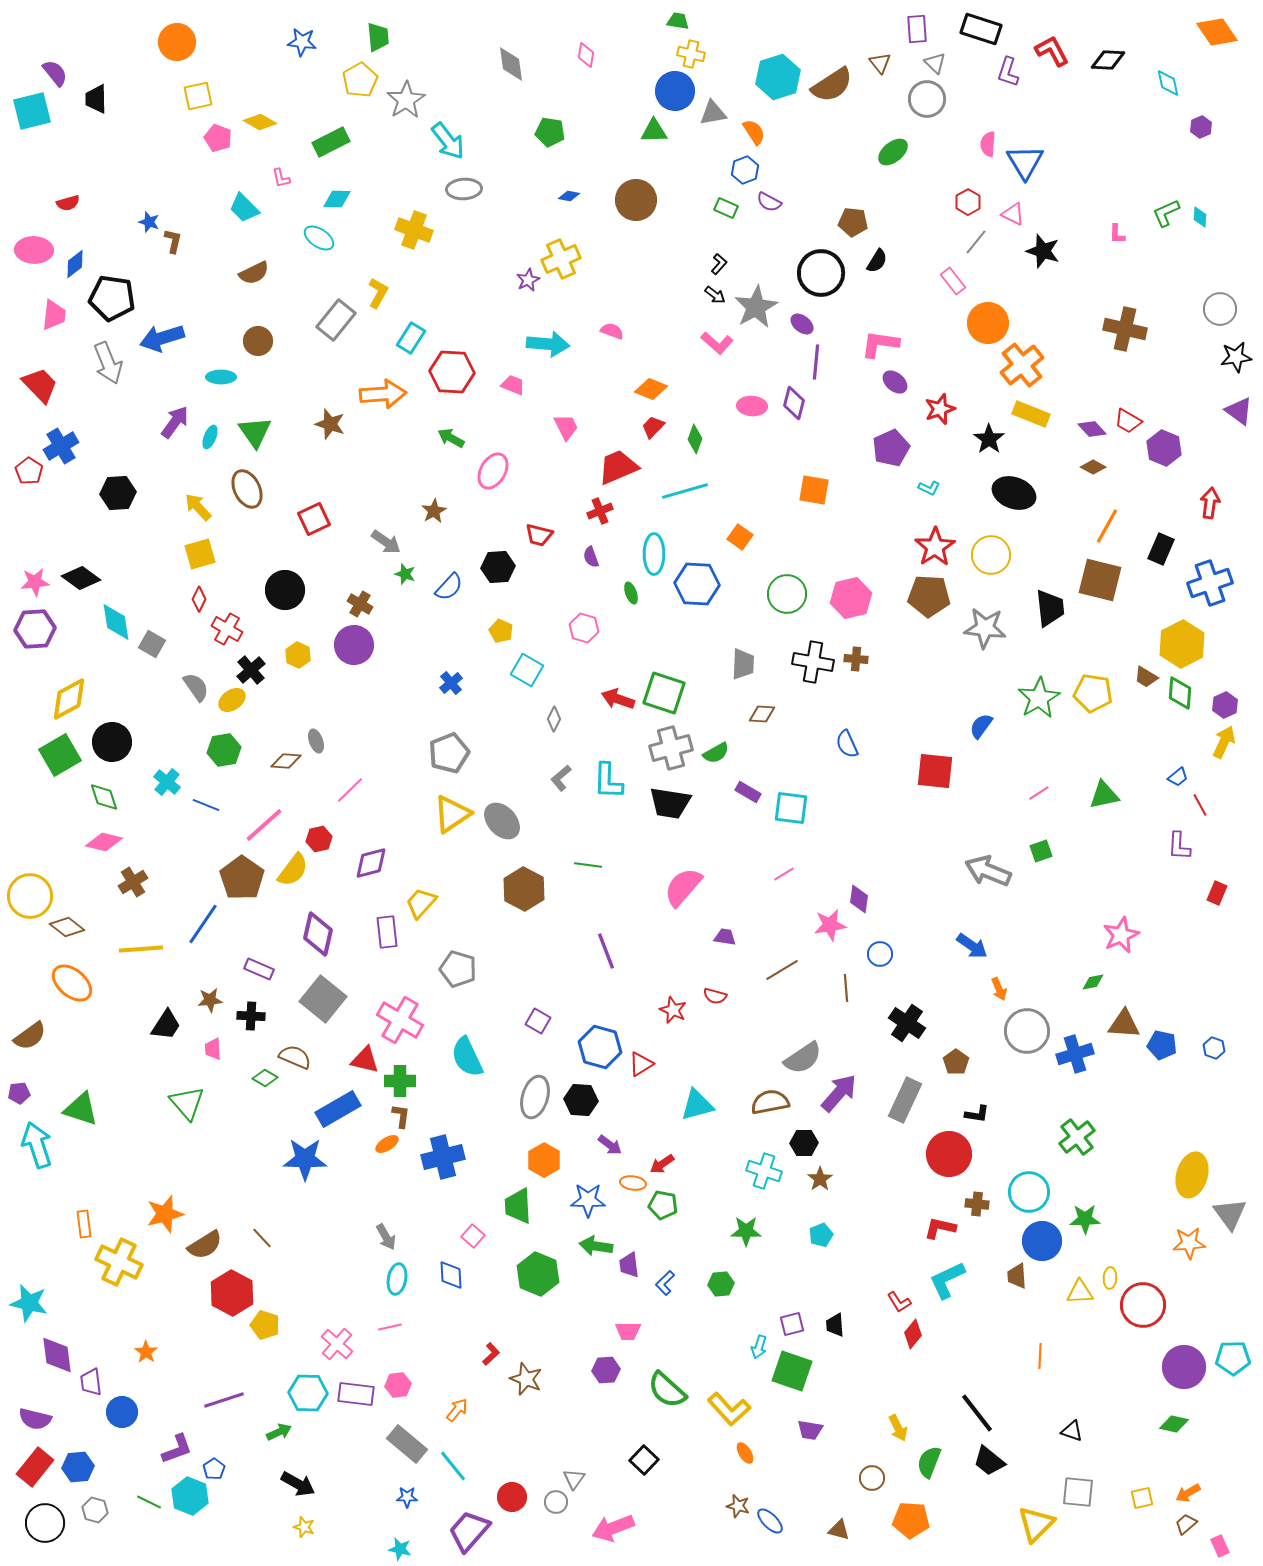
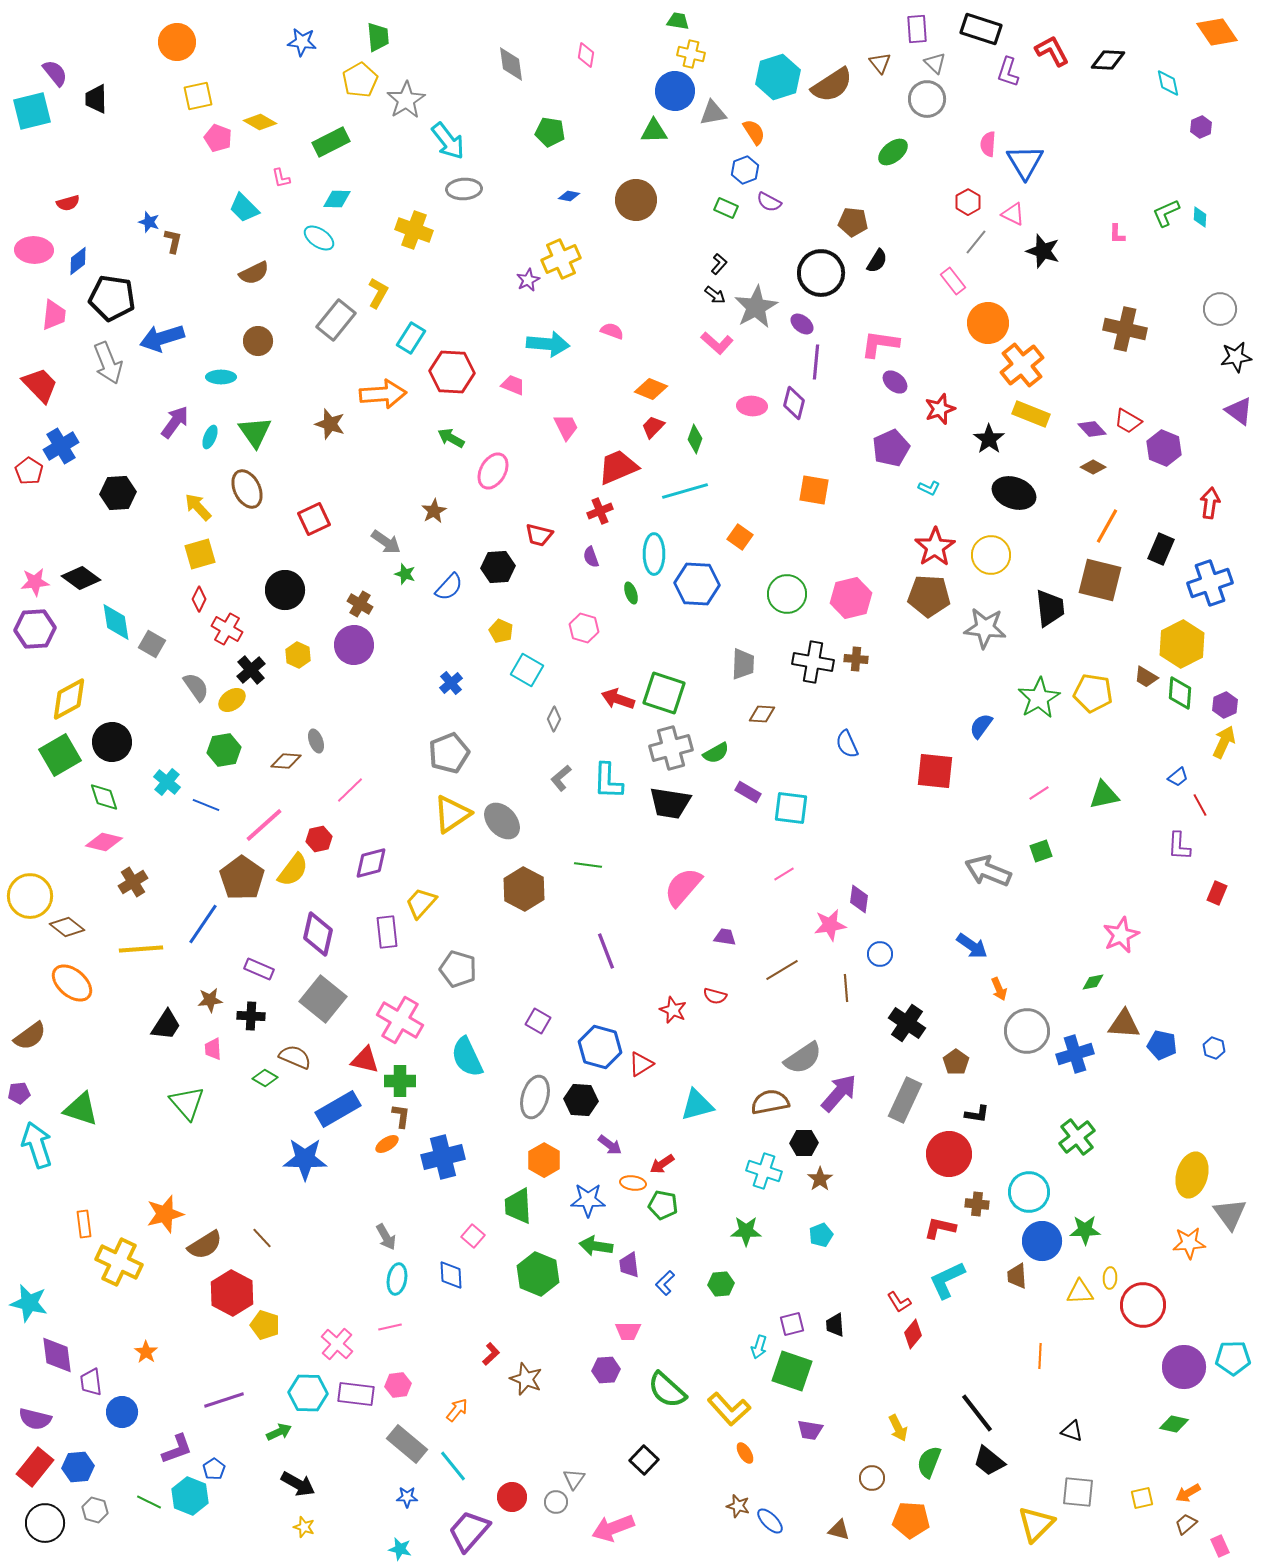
blue diamond at (75, 264): moved 3 px right, 3 px up
green star at (1085, 1219): moved 11 px down
